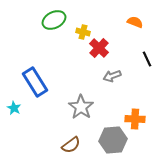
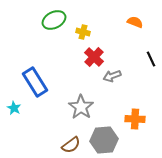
red cross: moved 5 px left, 9 px down
black line: moved 4 px right
gray hexagon: moved 9 px left
